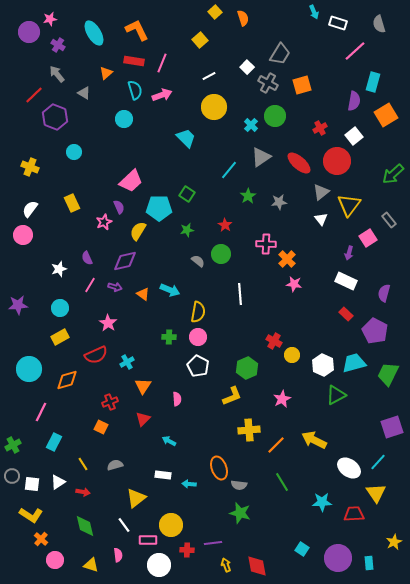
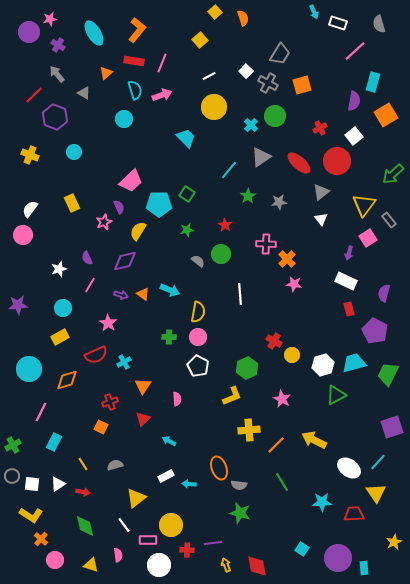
orange L-shape at (137, 30): rotated 65 degrees clockwise
white square at (247, 67): moved 1 px left, 4 px down
yellow cross at (30, 167): moved 12 px up
yellow triangle at (349, 205): moved 15 px right
cyan pentagon at (159, 208): moved 4 px up
purple arrow at (115, 287): moved 6 px right, 8 px down
cyan circle at (60, 308): moved 3 px right
red rectangle at (346, 314): moved 3 px right, 5 px up; rotated 32 degrees clockwise
cyan cross at (127, 362): moved 3 px left
white hexagon at (323, 365): rotated 20 degrees clockwise
pink star at (282, 399): rotated 18 degrees counterclockwise
white rectangle at (163, 475): moved 3 px right, 1 px down; rotated 35 degrees counterclockwise
white triangle at (58, 482): moved 2 px down
cyan rectangle at (369, 563): moved 5 px left, 5 px down
